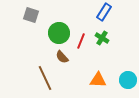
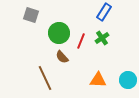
green cross: rotated 24 degrees clockwise
